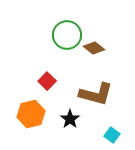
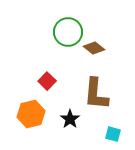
green circle: moved 1 px right, 3 px up
brown L-shape: rotated 80 degrees clockwise
cyan square: moved 1 px right, 1 px up; rotated 21 degrees counterclockwise
